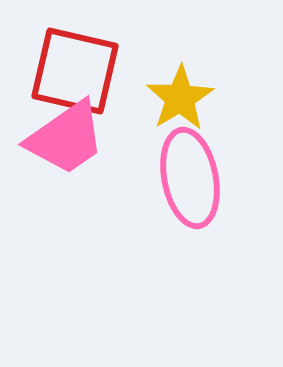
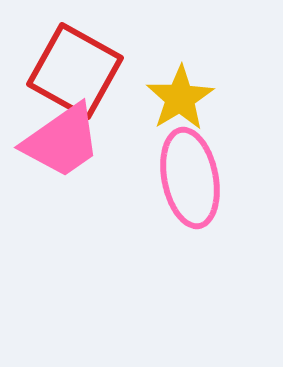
red square: rotated 16 degrees clockwise
pink trapezoid: moved 4 px left, 3 px down
